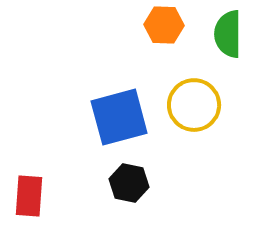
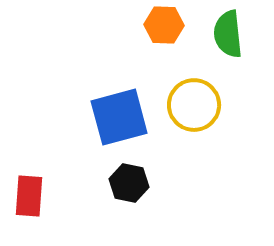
green semicircle: rotated 6 degrees counterclockwise
